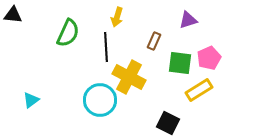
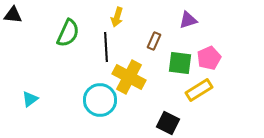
cyan triangle: moved 1 px left, 1 px up
